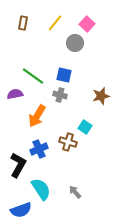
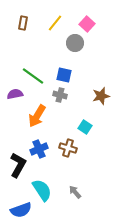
brown cross: moved 6 px down
cyan semicircle: moved 1 px right, 1 px down
